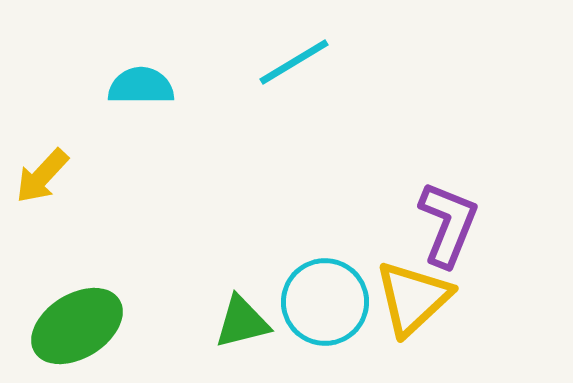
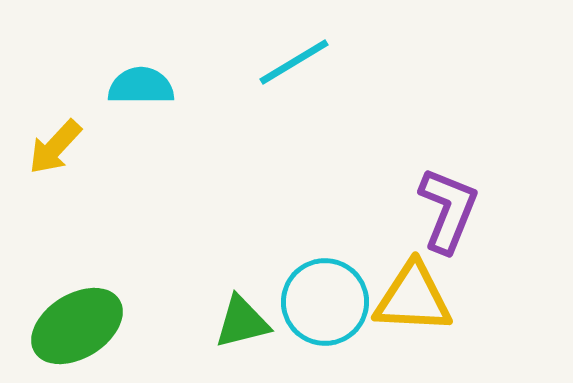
yellow arrow: moved 13 px right, 29 px up
purple L-shape: moved 14 px up
yellow triangle: rotated 46 degrees clockwise
